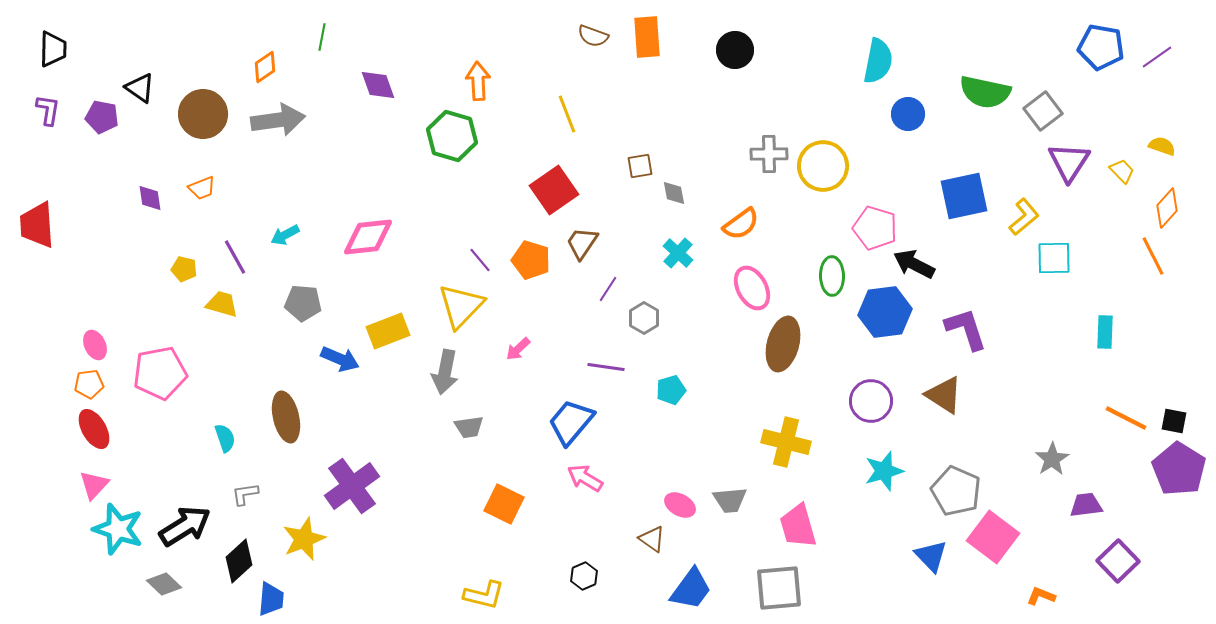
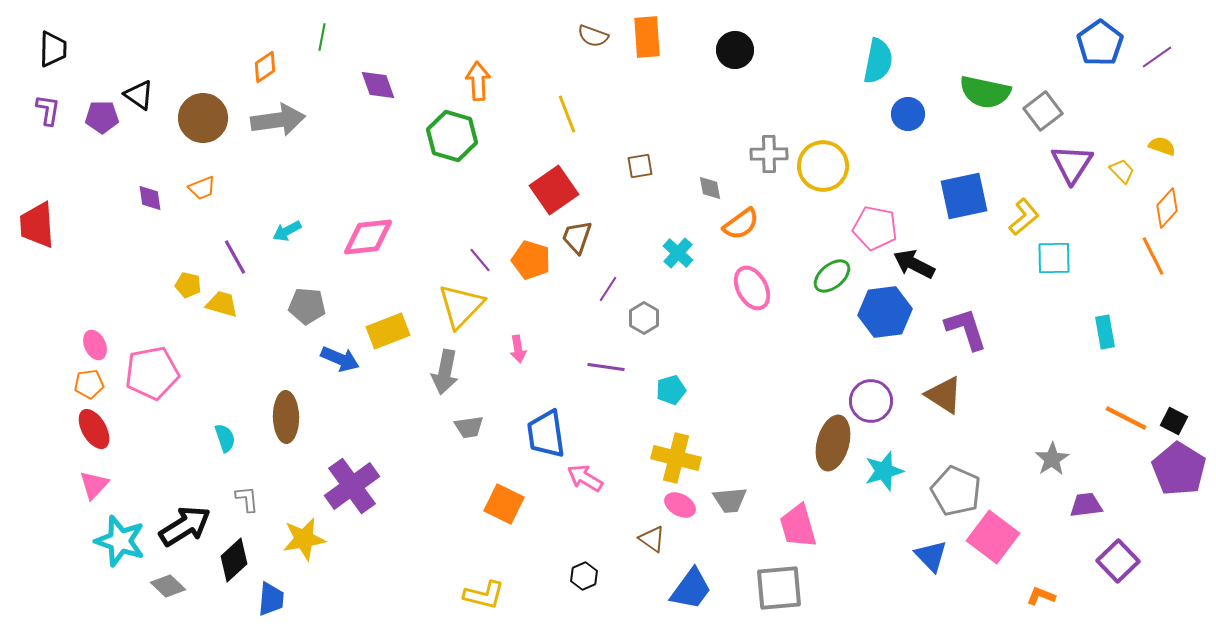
blue pentagon at (1101, 47): moved 1 px left, 4 px up; rotated 27 degrees clockwise
black triangle at (140, 88): moved 1 px left, 7 px down
brown circle at (203, 114): moved 4 px down
purple pentagon at (102, 117): rotated 12 degrees counterclockwise
purple triangle at (1069, 162): moved 3 px right, 2 px down
gray diamond at (674, 193): moved 36 px right, 5 px up
pink pentagon at (875, 228): rotated 6 degrees counterclockwise
cyan arrow at (285, 235): moved 2 px right, 4 px up
brown trapezoid at (582, 243): moved 5 px left, 6 px up; rotated 15 degrees counterclockwise
yellow pentagon at (184, 269): moved 4 px right, 16 px down
green ellipse at (832, 276): rotated 51 degrees clockwise
gray pentagon at (303, 303): moved 4 px right, 3 px down
cyan rectangle at (1105, 332): rotated 12 degrees counterclockwise
brown ellipse at (783, 344): moved 50 px right, 99 px down
pink arrow at (518, 349): rotated 56 degrees counterclockwise
pink pentagon at (160, 373): moved 8 px left
brown ellipse at (286, 417): rotated 12 degrees clockwise
black square at (1174, 421): rotated 16 degrees clockwise
blue trapezoid at (571, 422): moved 25 px left, 12 px down; rotated 48 degrees counterclockwise
yellow cross at (786, 442): moved 110 px left, 16 px down
gray L-shape at (245, 494): moved 2 px right, 5 px down; rotated 92 degrees clockwise
cyan star at (118, 529): moved 2 px right, 12 px down
yellow star at (304, 539): rotated 12 degrees clockwise
black diamond at (239, 561): moved 5 px left, 1 px up
gray diamond at (164, 584): moved 4 px right, 2 px down
